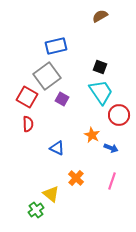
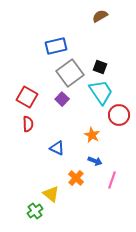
gray square: moved 23 px right, 3 px up
purple square: rotated 16 degrees clockwise
blue arrow: moved 16 px left, 13 px down
pink line: moved 1 px up
green cross: moved 1 px left, 1 px down
